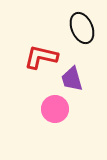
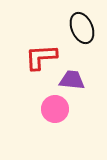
red L-shape: rotated 16 degrees counterclockwise
purple trapezoid: moved 1 px down; rotated 112 degrees clockwise
